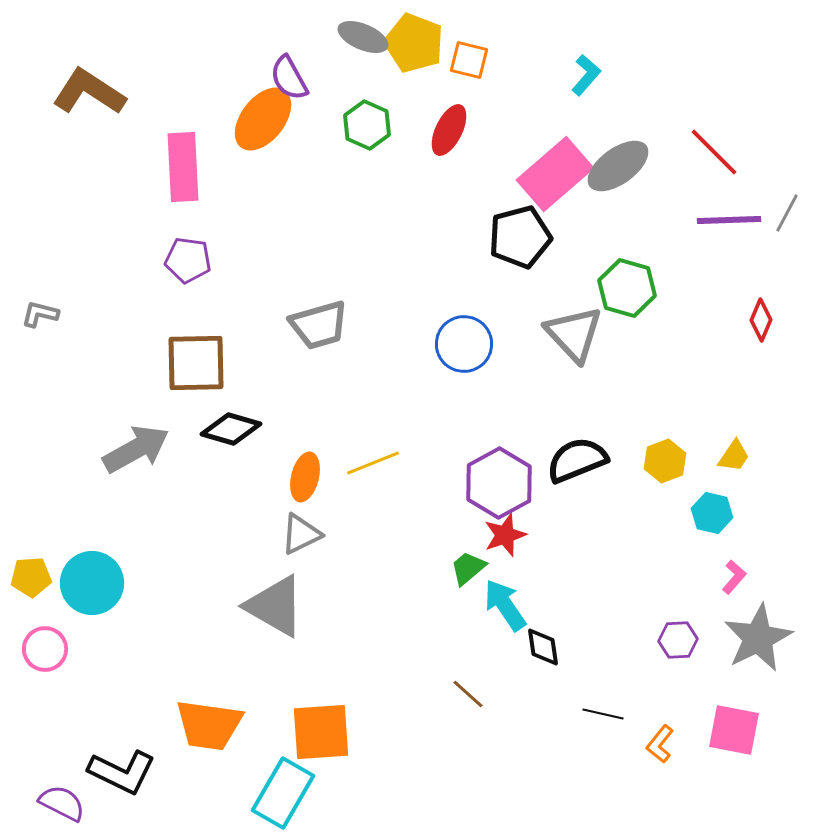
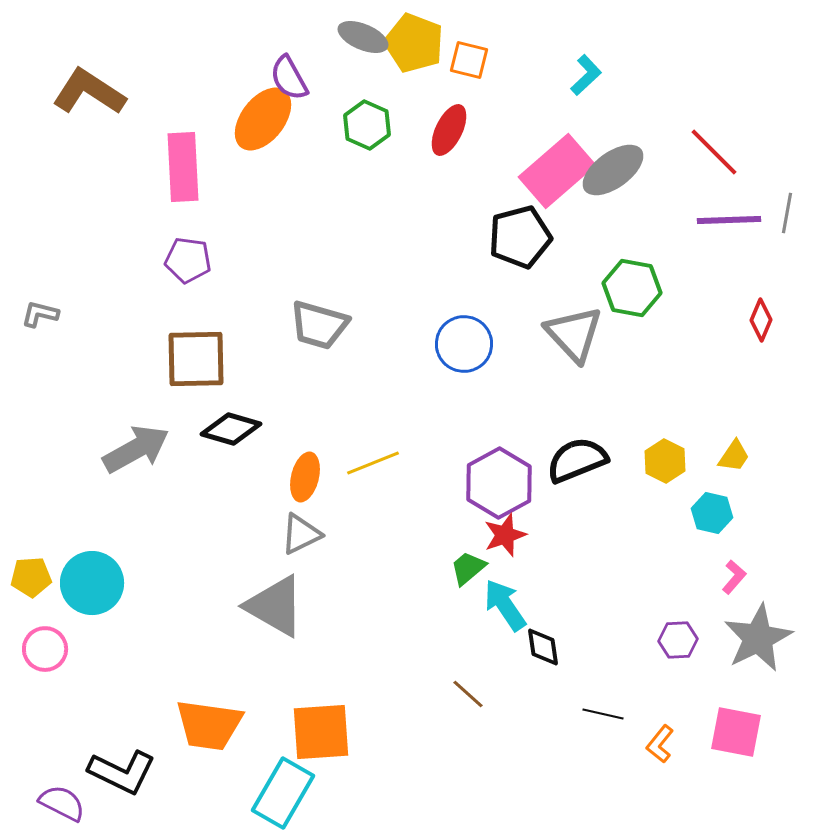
cyan L-shape at (586, 75): rotated 6 degrees clockwise
gray ellipse at (618, 166): moved 5 px left, 4 px down
pink rectangle at (555, 174): moved 2 px right, 3 px up
gray line at (787, 213): rotated 18 degrees counterclockwise
green hexagon at (627, 288): moved 5 px right; rotated 6 degrees counterclockwise
gray trapezoid at (319, 325): rotated 32 degrees clockwise
brown square at (196, 363): moved 4 px up
yellow hexagon at (665, 461): rotated 12 degrees counterclockwise
pink square at (734, 730): moved 2 px right, 2 px down
